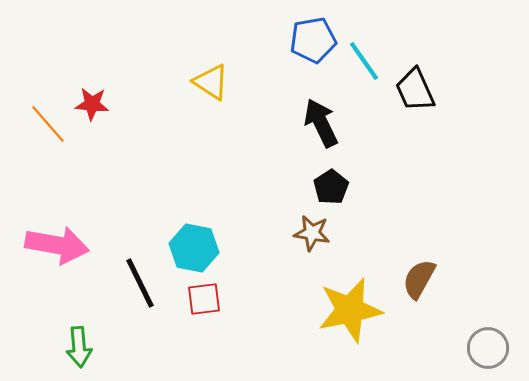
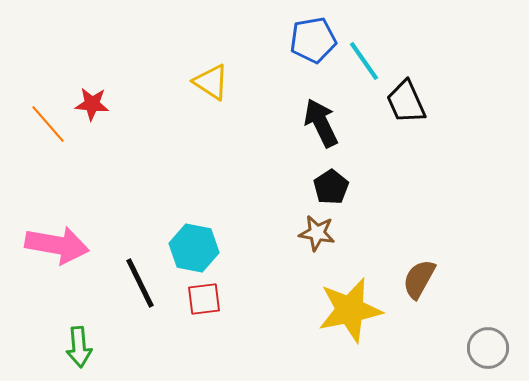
black trapezoid: moved 9 px left, 12 px down
brown star: moved 5 px right
